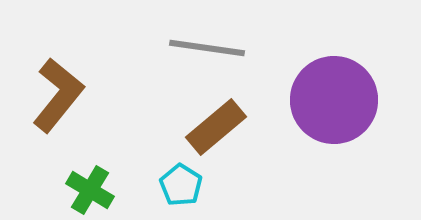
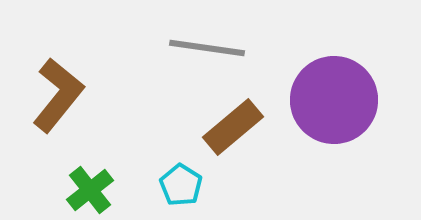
brown rectangle: moved 17 px right
green cross: rotated 21 degrees clockwise
